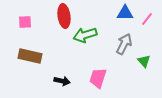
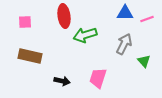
pink line: rotated 32 degrees clockwise
